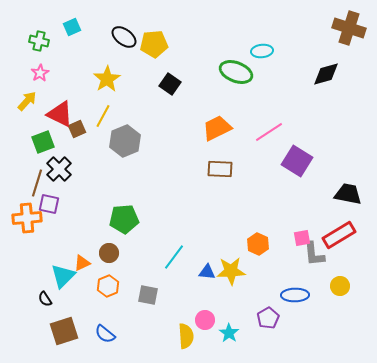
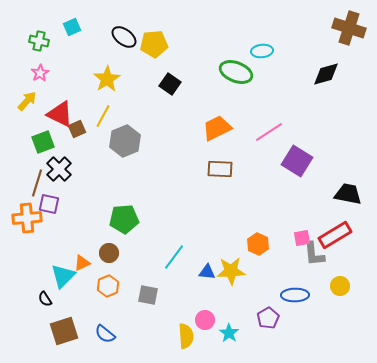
red rectangle at (339, 235): moved 4 px left
